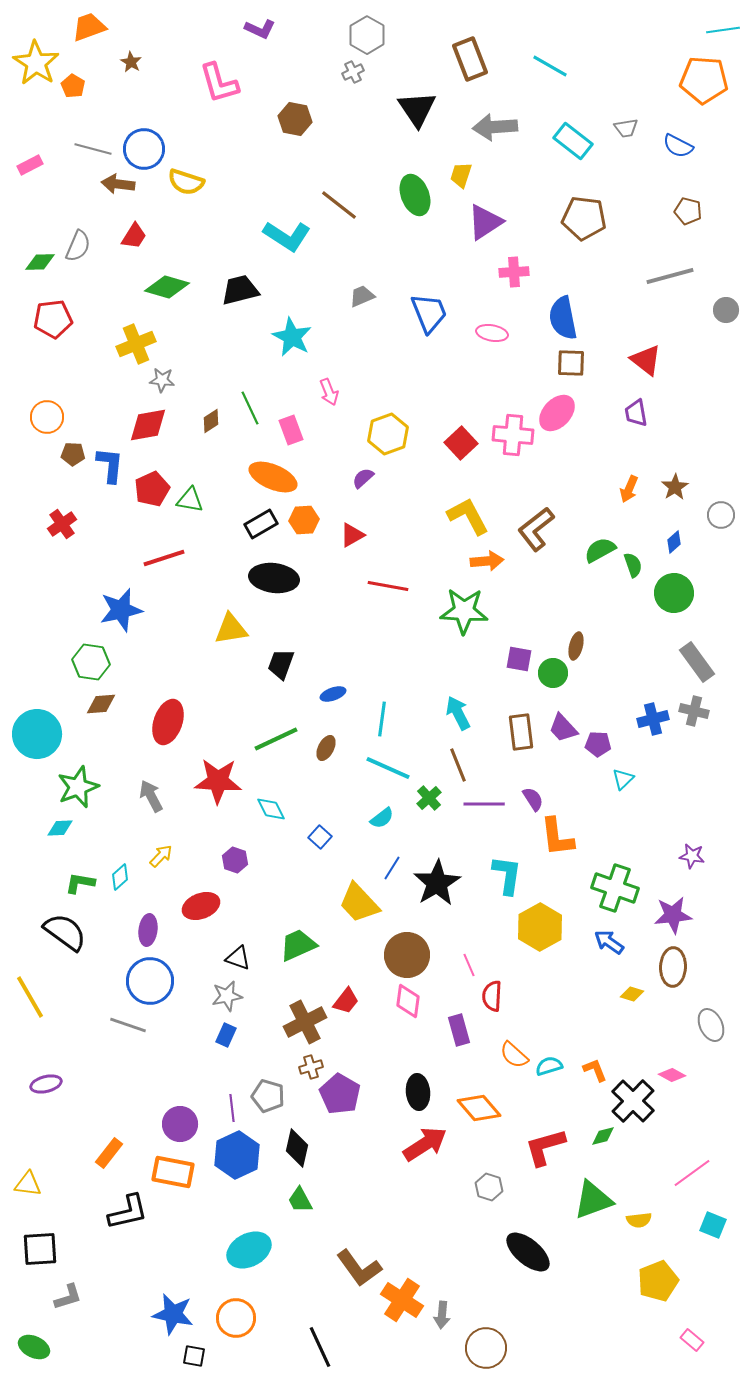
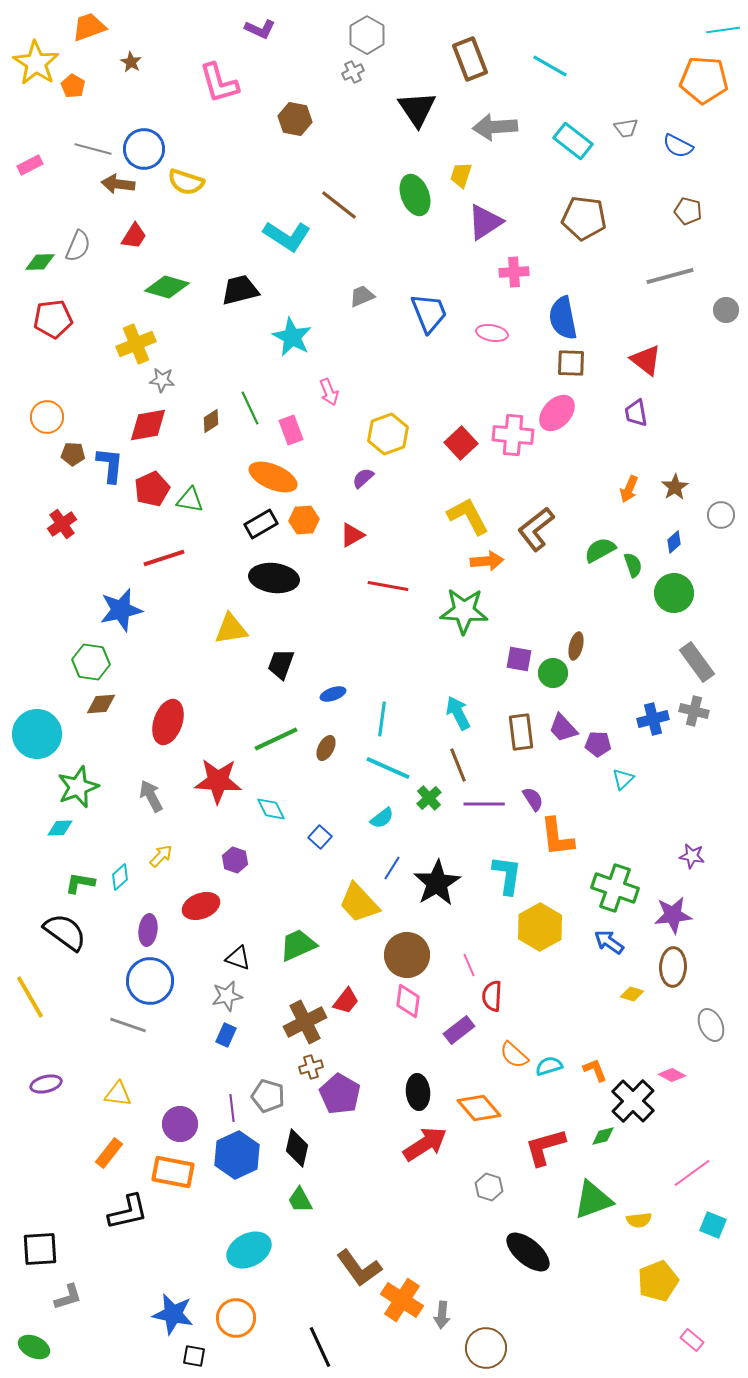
purple rectangle at (459, 1030): rotated 68 degrees clockwise
yellow triangle at (28, 1184): moved 90 px right, 90 px up
